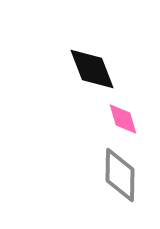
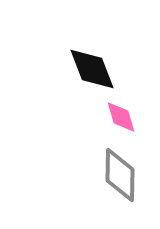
pink diamond: moved 2 px left, 2 px up
